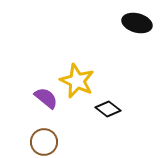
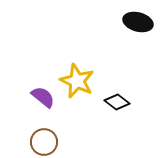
black ellipse: moved 1 px right, 1 px up
purple semicircle: moved 3 px left, 1 px up
black diamond: moved 9 px right, 7 px up
